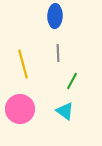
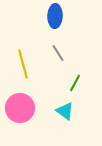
gray line: rotated 30 degrees counterclockwise
green line: moved 3 px right, 2 px down
pink circle: moved 1 px up
